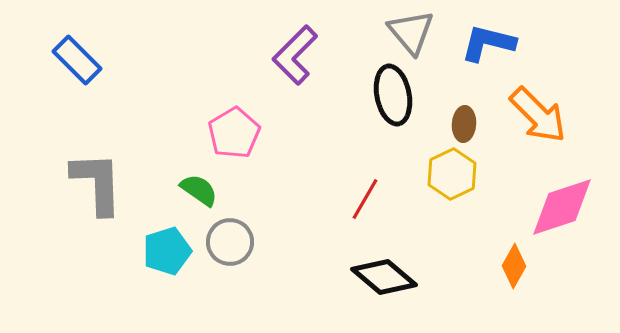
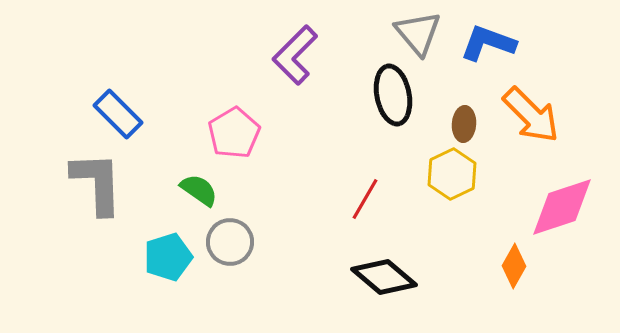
gray triangle: moved 7 px right, 1 px down
blue L-shape: rotated 6 degrees clockwise
blue rectangle: moved 41 px right, 54 px down
orange arrow: moved 7 px left
cyan pentagon: moved 1 px right, 6 px down
